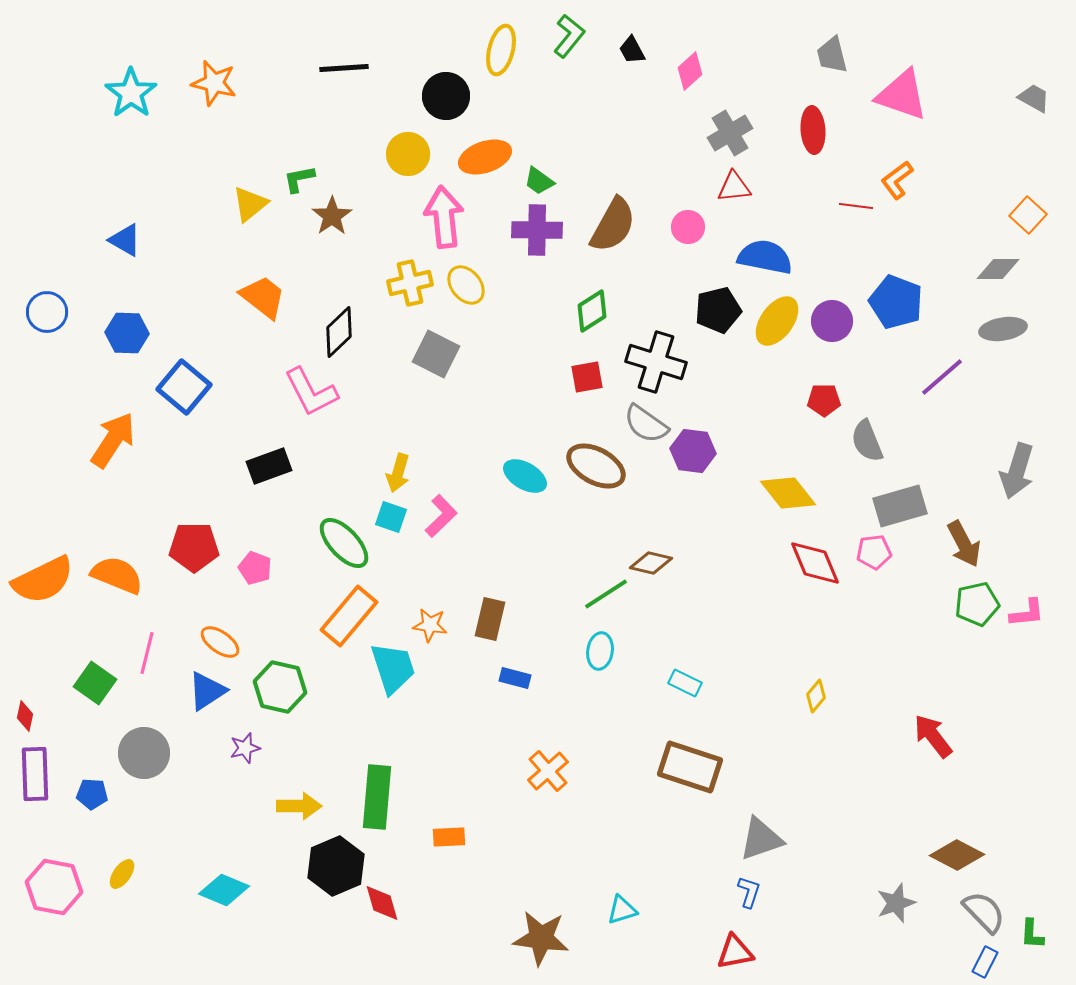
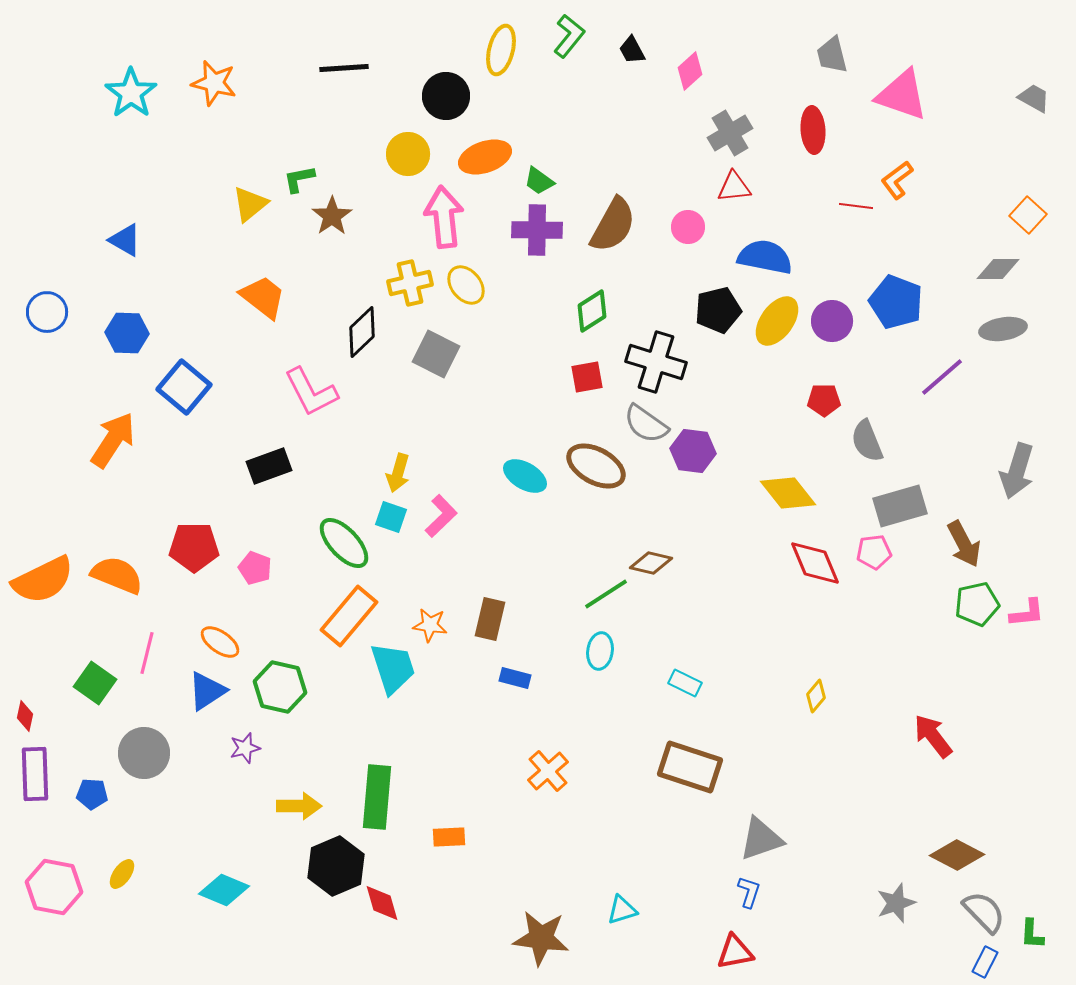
black diamond at (339, 332): moved 23 px right
